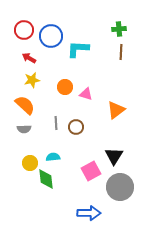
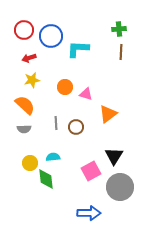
red arrow: rotated 48 degrees counterclockwise
orange triangle: moved 8 px left, 4 px down
